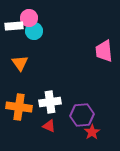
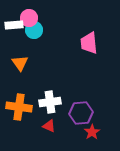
white rectangle: moved 1 px up
cyan circle: moved 1 px up
pink trapezoid: moved 15 px left, 8 px up
purple hexagon: moved 1 px left, 2 px up
